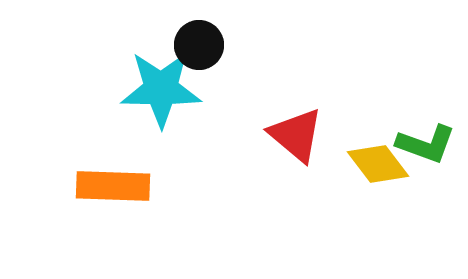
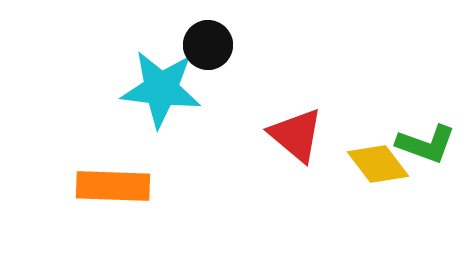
black circle: moved 9 px right
cyan star: rotated 6 degrees clockwise
